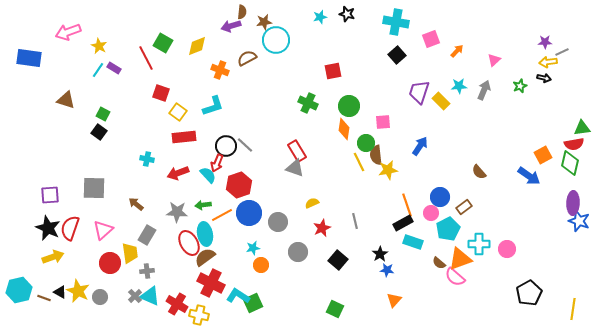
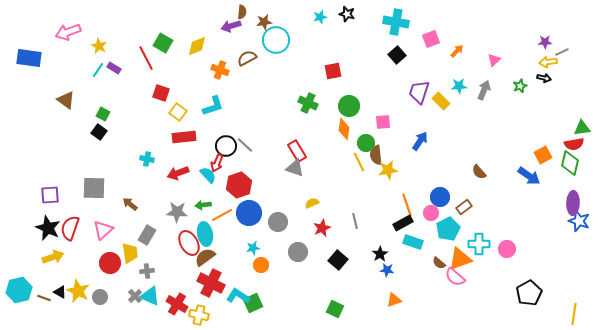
brown triangle at (66, 100): rotated 18 degrees clockwise
blue arrow at (420, 146): moved 5 px up
brown arrow at (136, 204): moved 6 px left
orange triangle at (394, 300): rotated 28 degrees clockwise
yellow line at (573, 309): moved 1 px right, 5 px down
